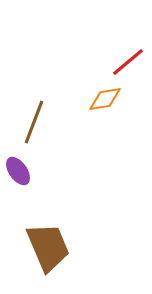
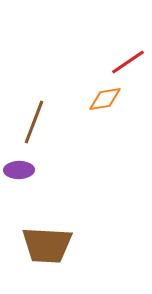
red line: rotated 6 degrees clockwise
purple ellipse: moved 1 px right, 1 px up; rotated 56 degrees counterclockwise
brown trapezoid: moved 1 px left, 2 px up; rotated 116 degrees clockwise
